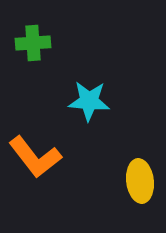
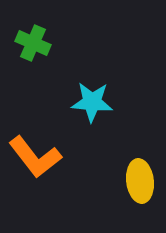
green cross: rotated 28 degrees clockwise
cyan star: moved 3 px right, 1 px down
